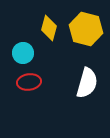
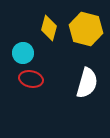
red ellipse: moved 2 px right, 3 px up; rotated 20 degrees clockwise
